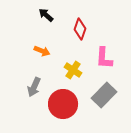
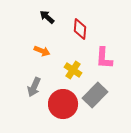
black arrow: moved 1 px right, 2 px down
red diamond: rotated 15 degrees counterclockwise
gray rectangle: moved 9 px left
